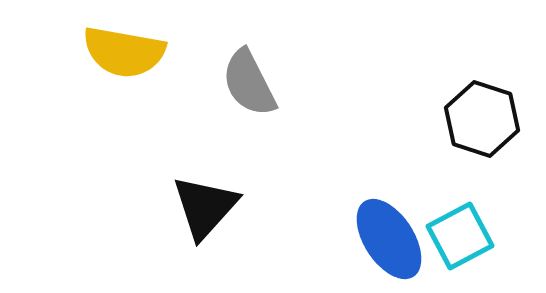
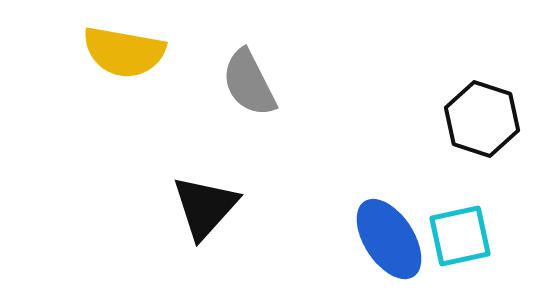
cyan square: rotated 16 degrees clockwise
